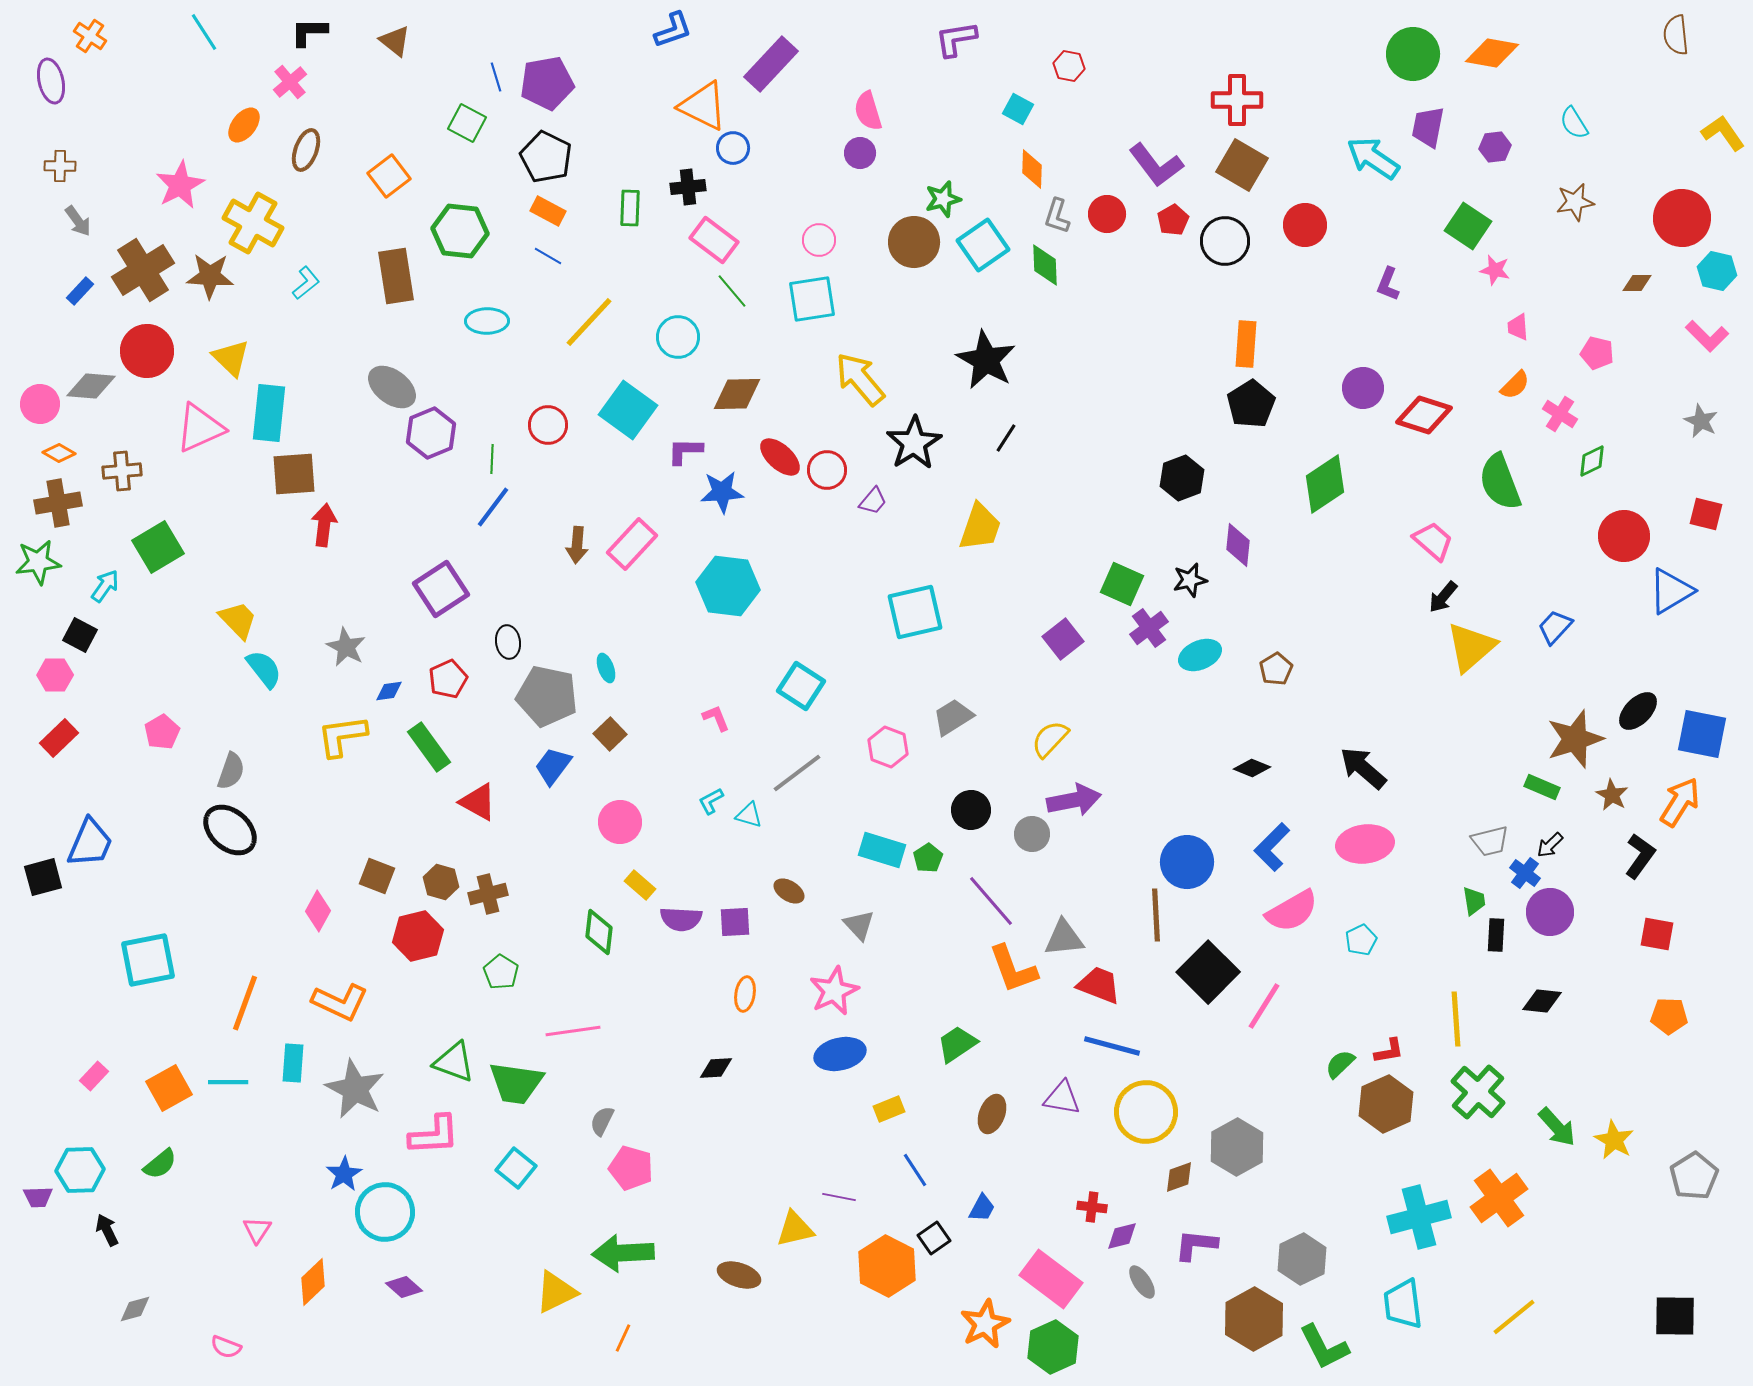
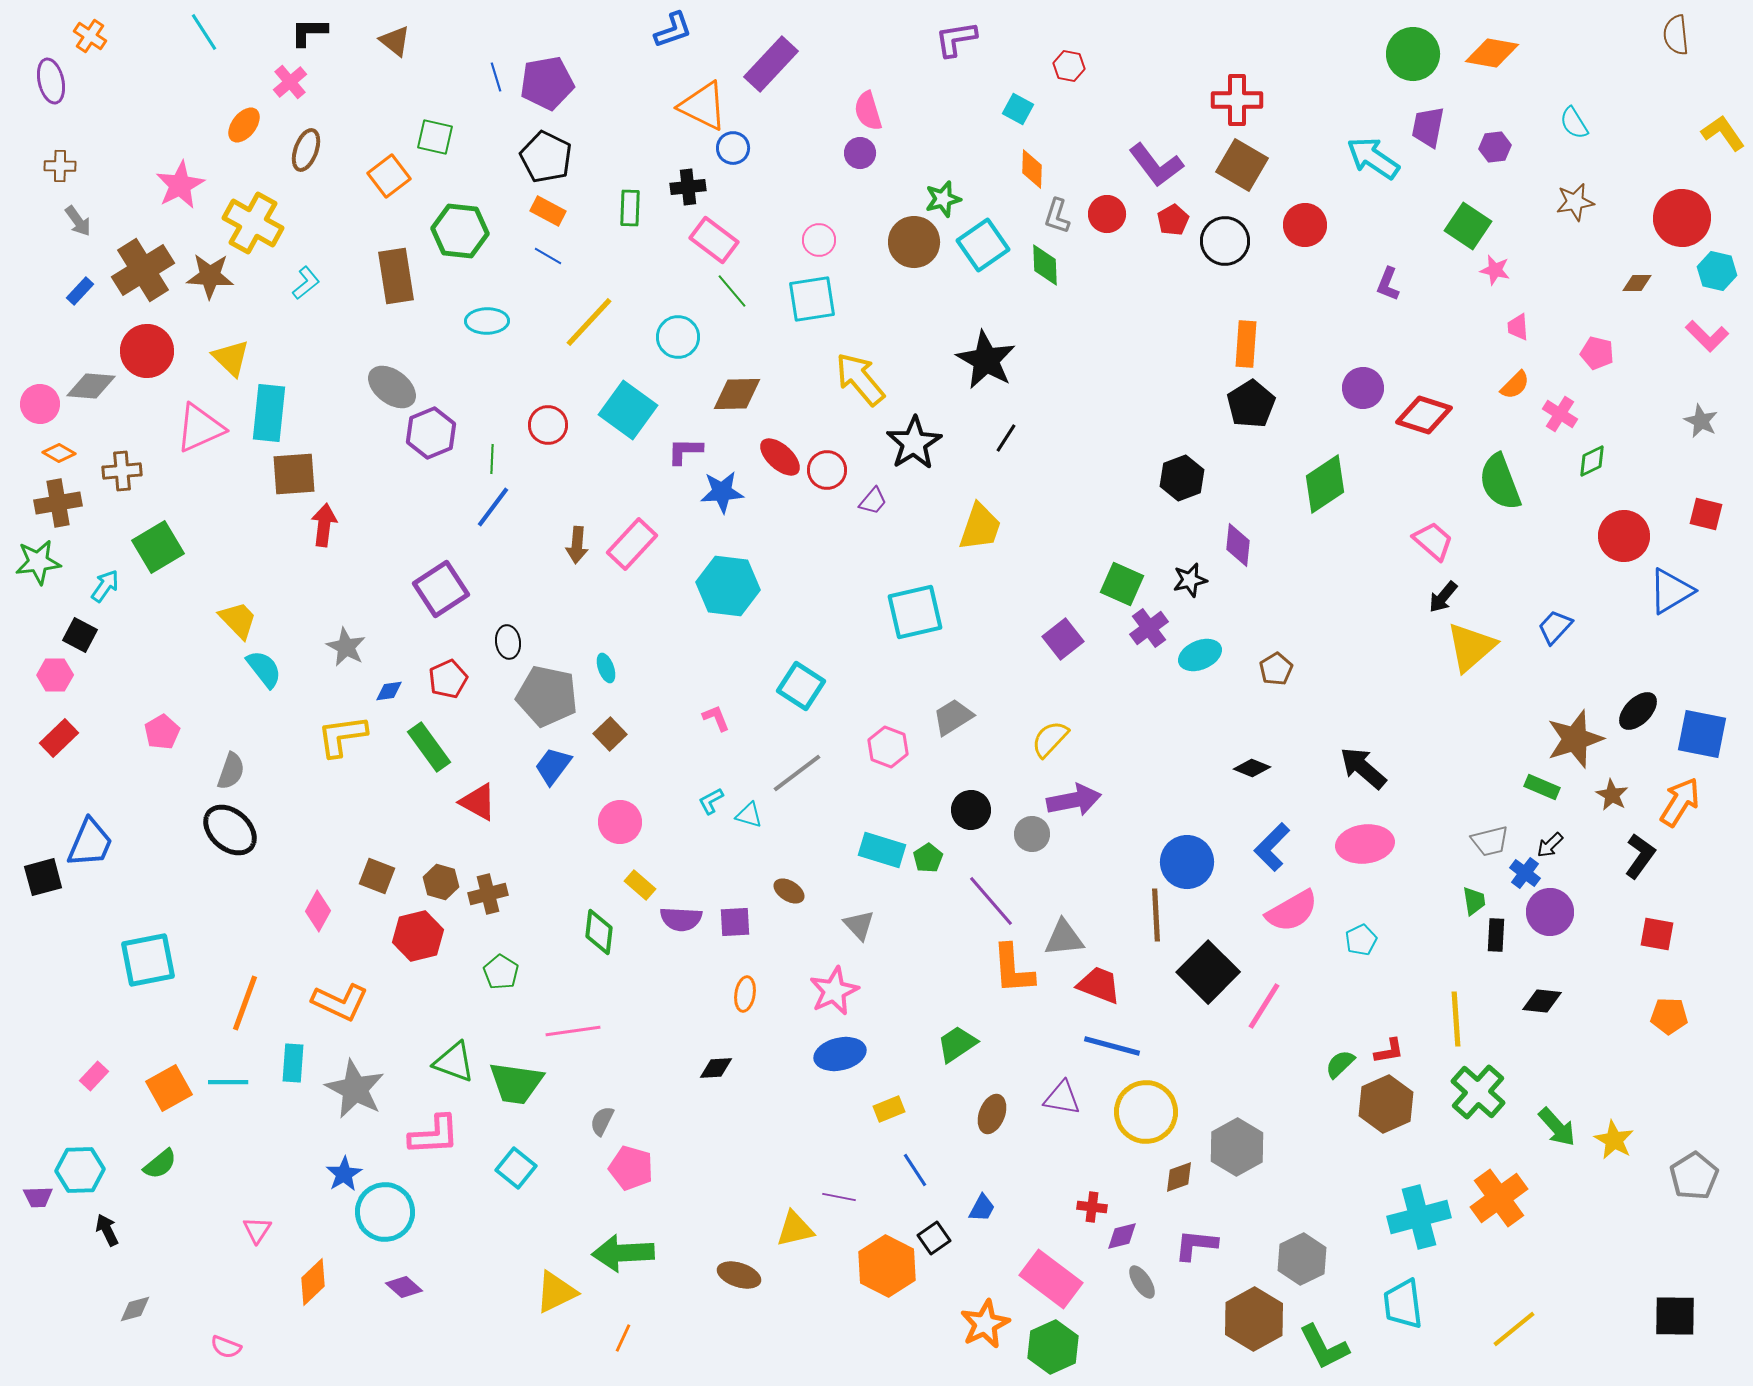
green square at (467, 123): moved 32 px left, 14 px down; rotated 15 degrees counterclockwise
orange L-shape at (1013, 969): rotated 16 degrees clockwise
yellow line at (1514, 1317): moved 12 px down
